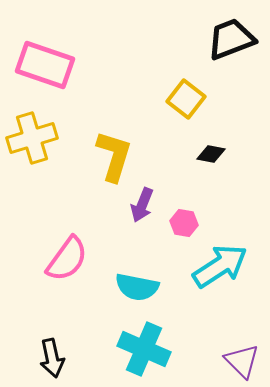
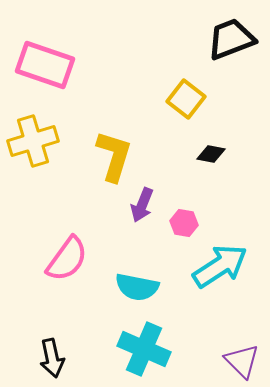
yellow cross: moved 1 px right, 3 px down
